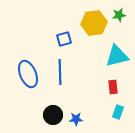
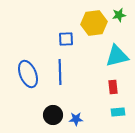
blue square: moved 2 px right; rotated 14 degrees clockwise
cyan rectangle: rotated 64 degrees clockwise
